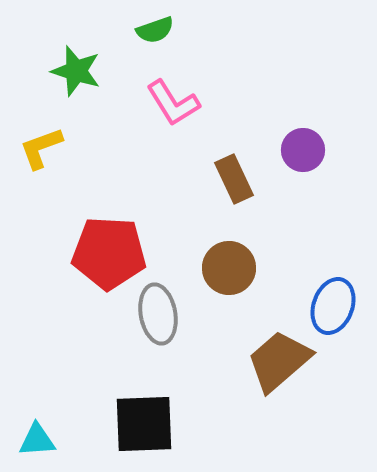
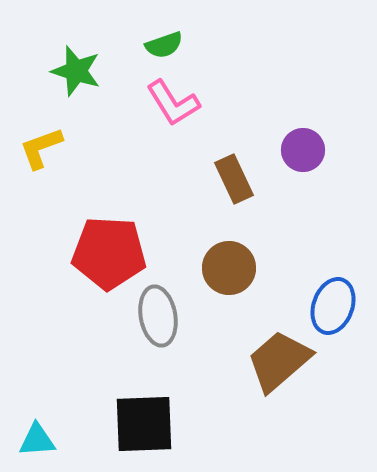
green semicircle: moved 9 px right, 15 px down
gray ellipse: moved 2 px down
